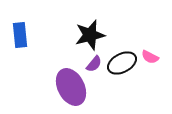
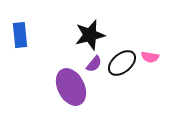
pink semicircle: rotated 18 degrees counterclockwise
black ellipse: rotated 12 degrees counterclockwise
